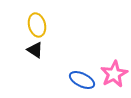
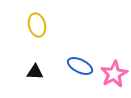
black triangle: moved 22 px down; rotated 30 degrees counterclockwise
blue ellipse: moved 2 px left, 14 px up
